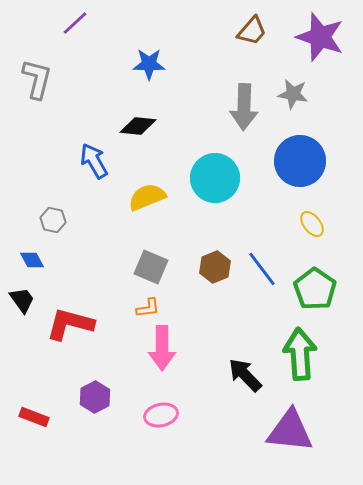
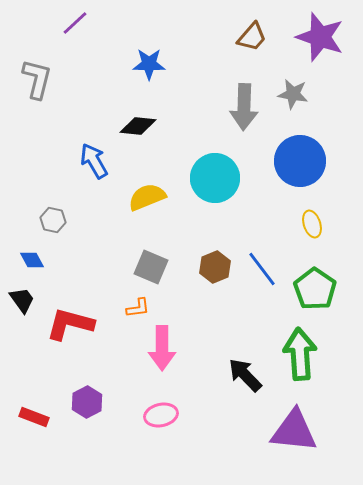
brown trapezoid: moved 6 px down
yellow ellipse: rotated 20 degrees clockwise
orange L-shape: moved 10 px left
purple hexagon: moved 8 px left, 5 px down
purple triangle: moved 4 px right
